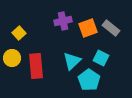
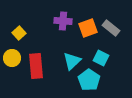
purple cross: rotated 18 degrees clockwise
